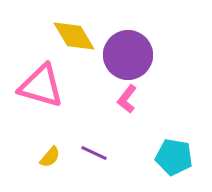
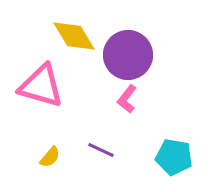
purple line: moved 7 px right, 3 px up
